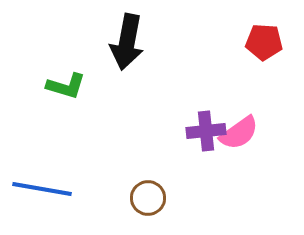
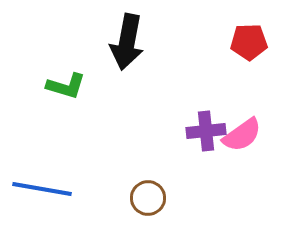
red pentagon: moved 15 px left; rotated 6 degrees counterclockwise
pink semicircle: moved 3 px right, 2 px down
